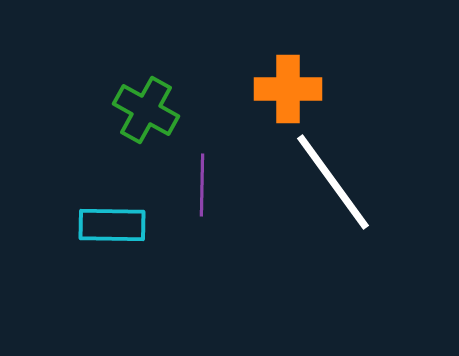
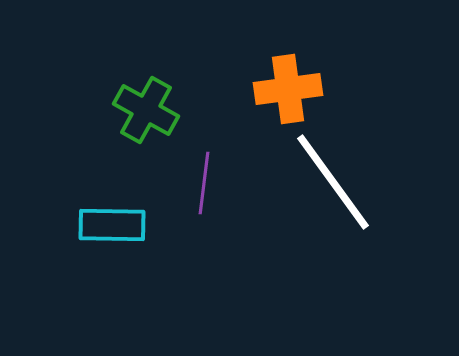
orange cross: rotated 8 degrees counterclockwise
purple line: moved 2 px right, 2 px up; rotated 6 degrees clockwise
